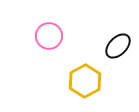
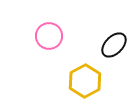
black ellipse: moved 4 px left, 1 px up
